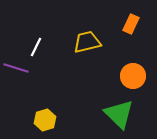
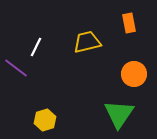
orange rectangle: moved 2 px left, 1 px up; rotated 36 degrees counterclockwise
purple line: rotated 20 degrees clockwise
orange circle: moved 1 px right, 2 px up
green triangle: rotated 20 degrees clockwise
